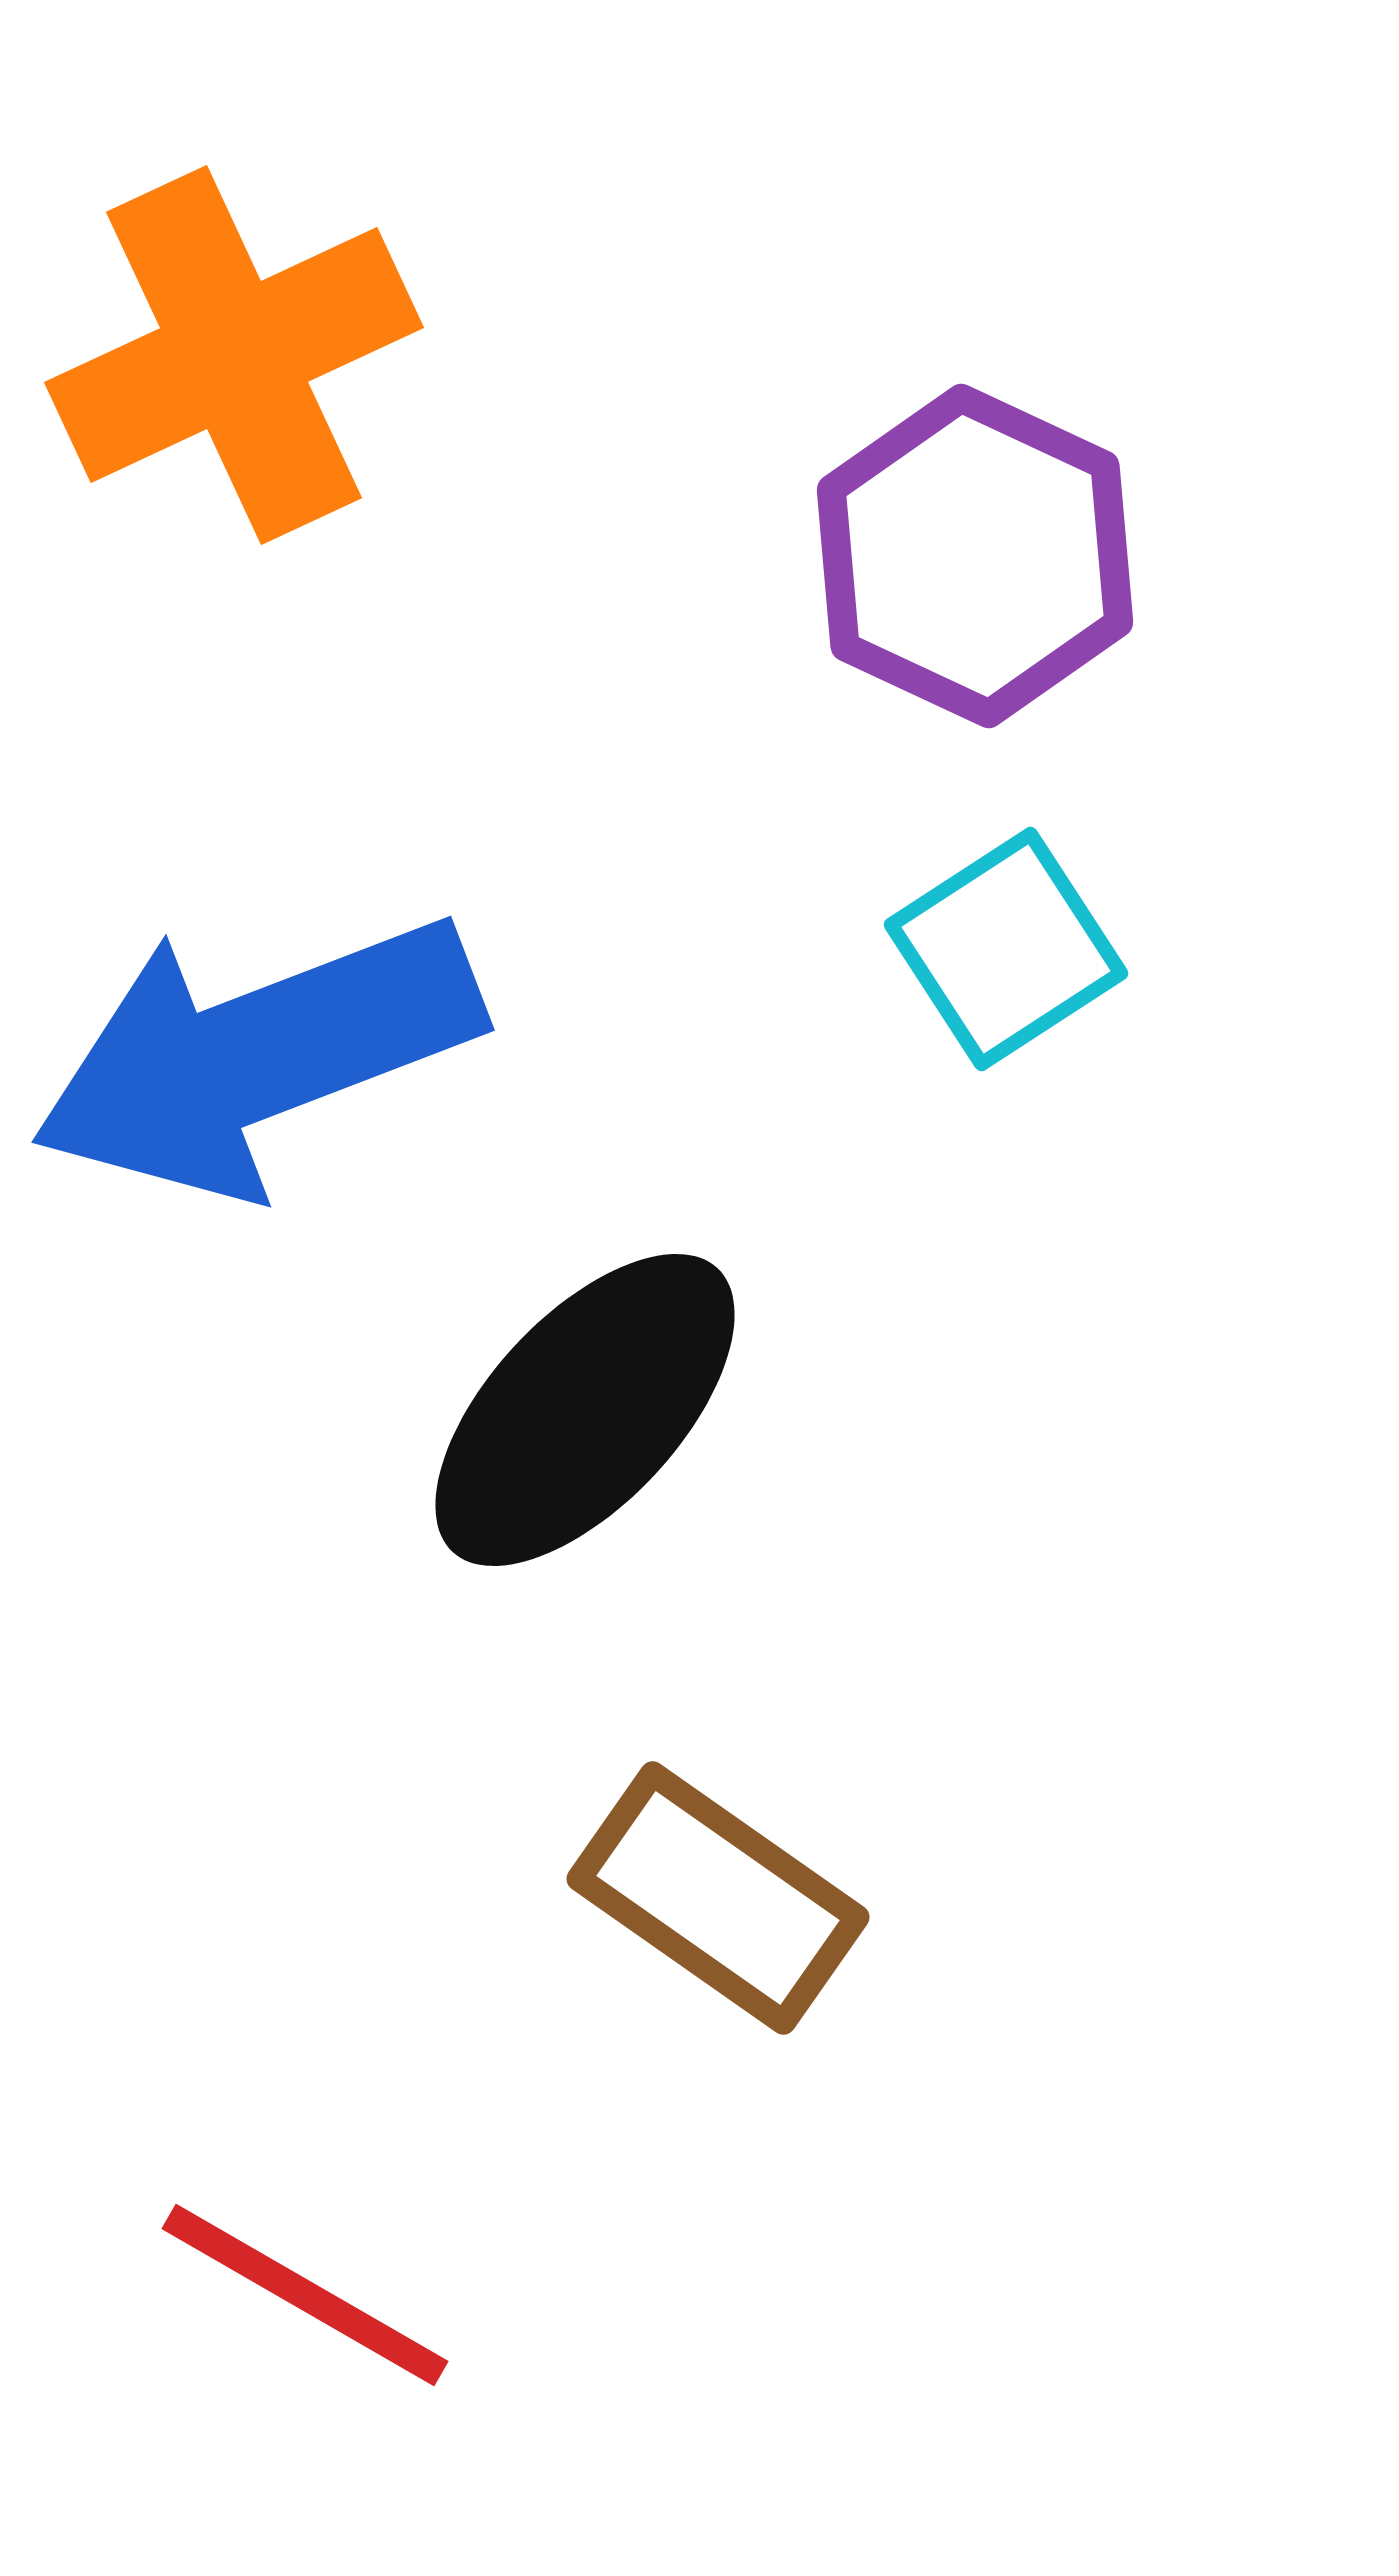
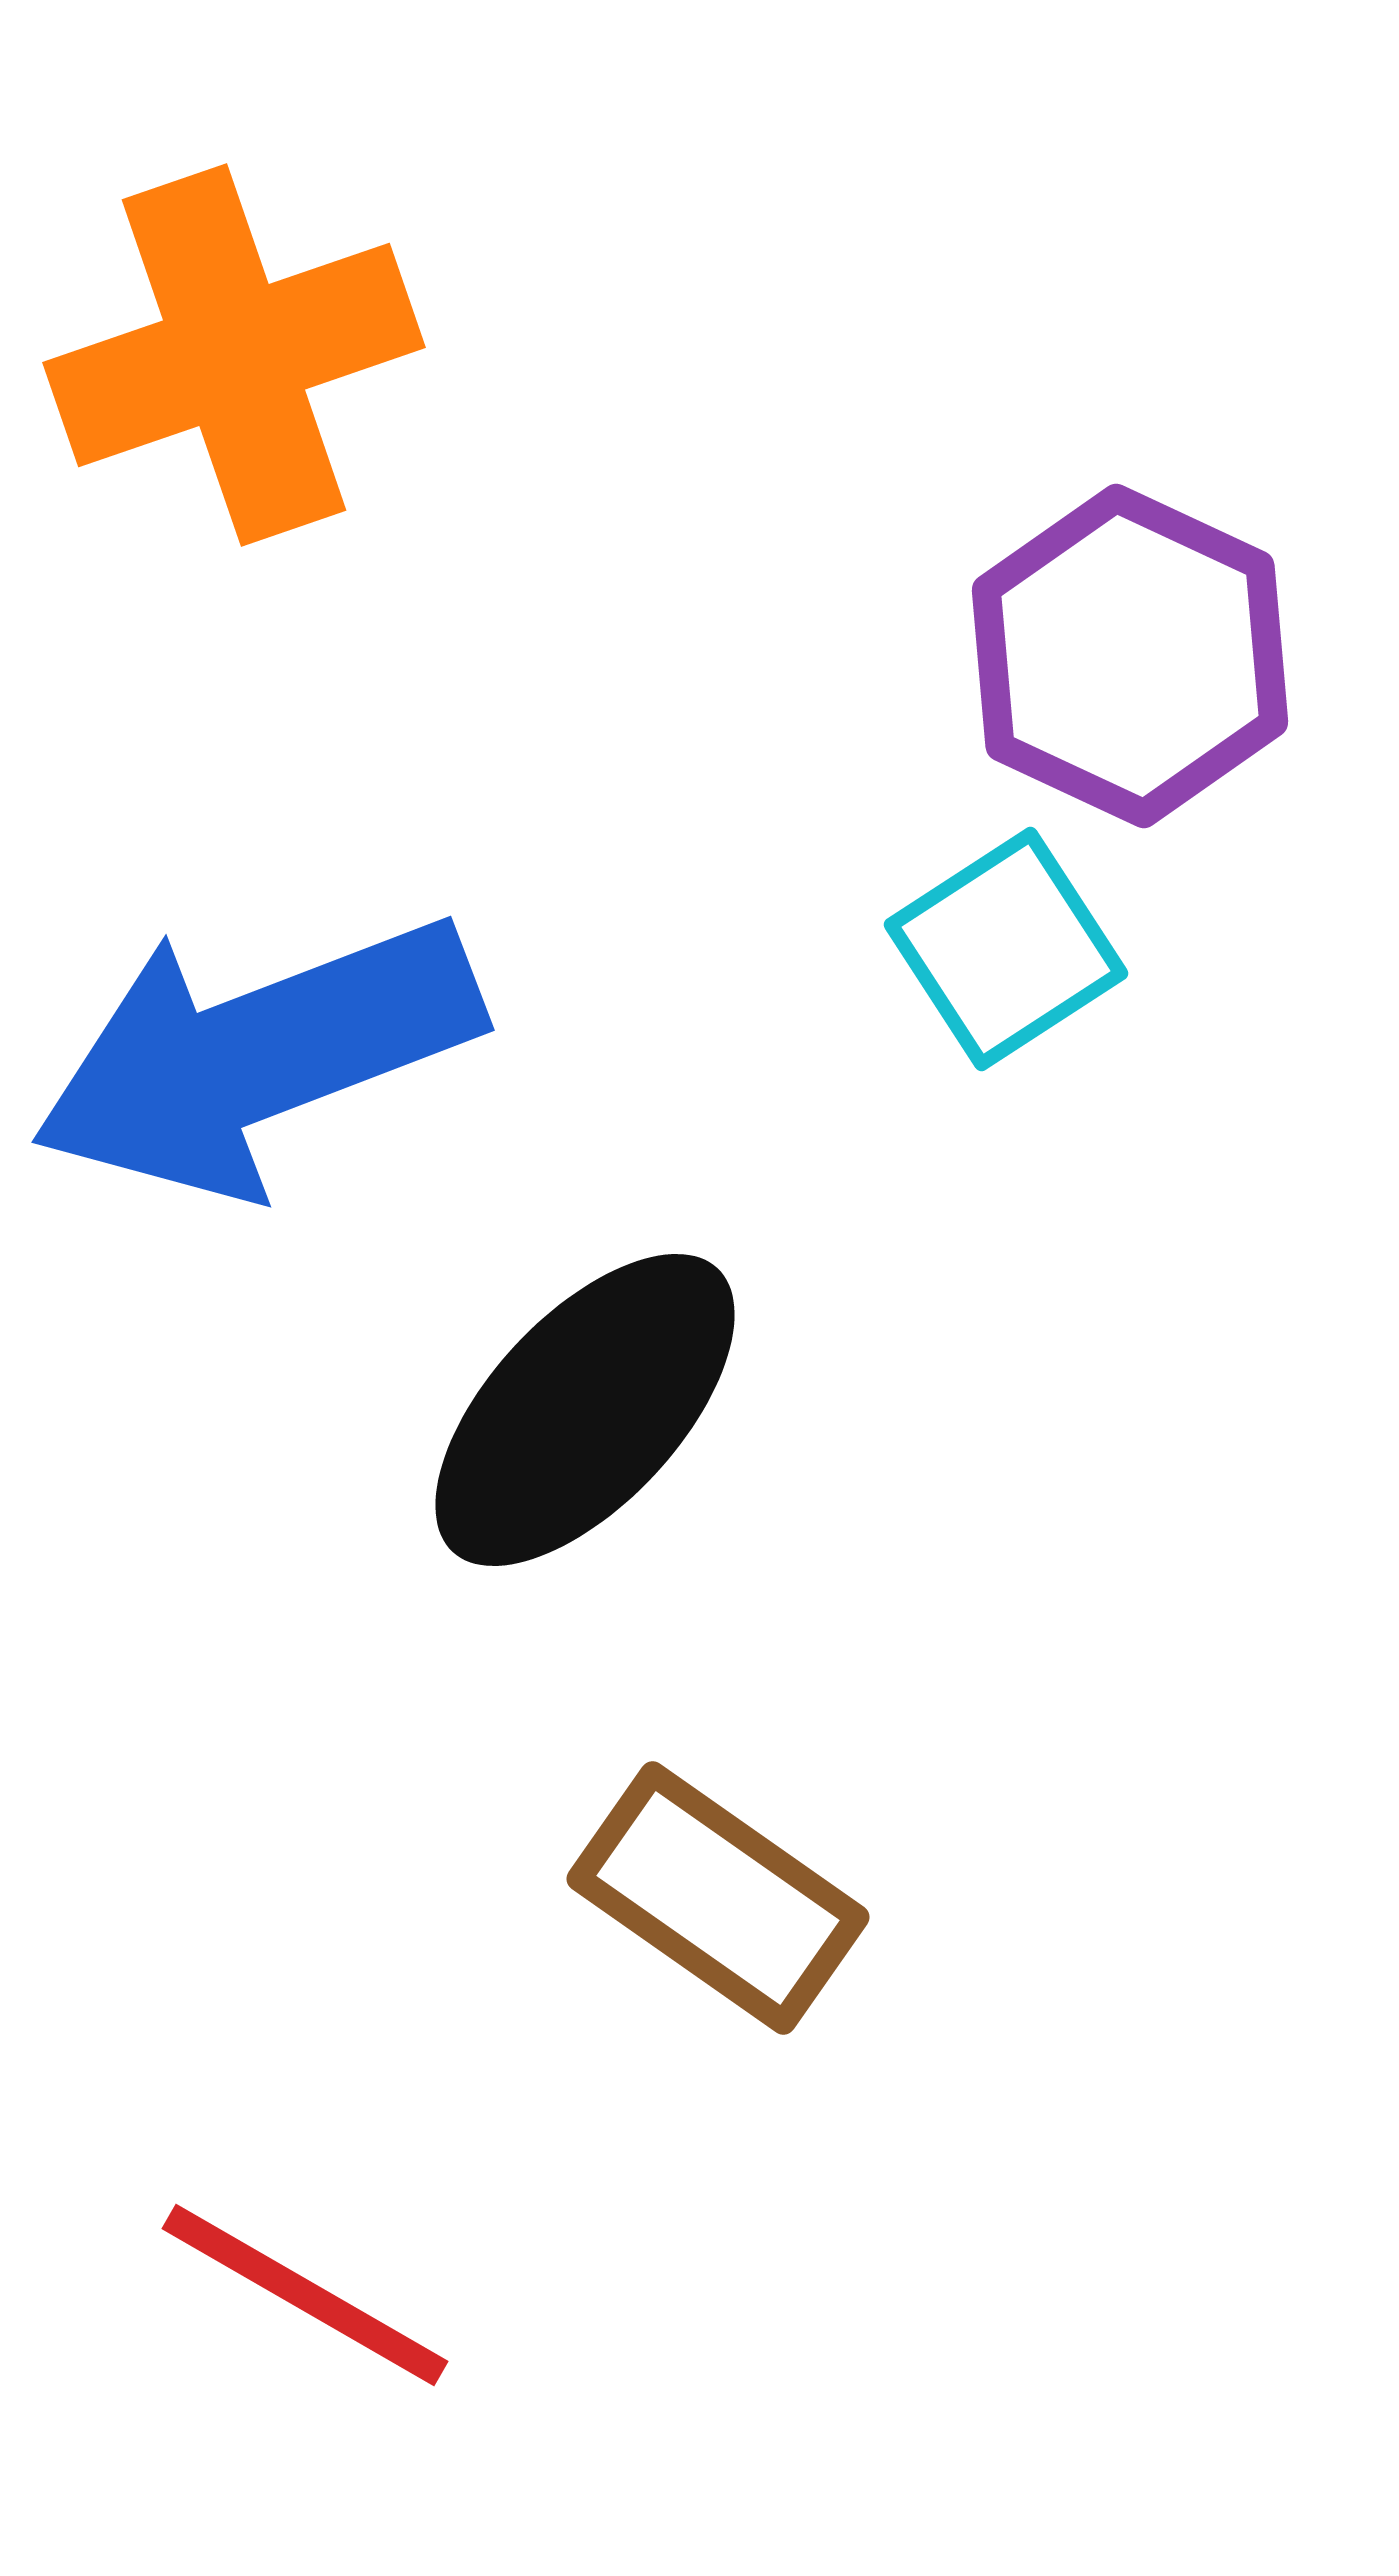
orange cross: rotated 6 degrees clockwise
purple hexagon: moved 155 px right, 100 px down
